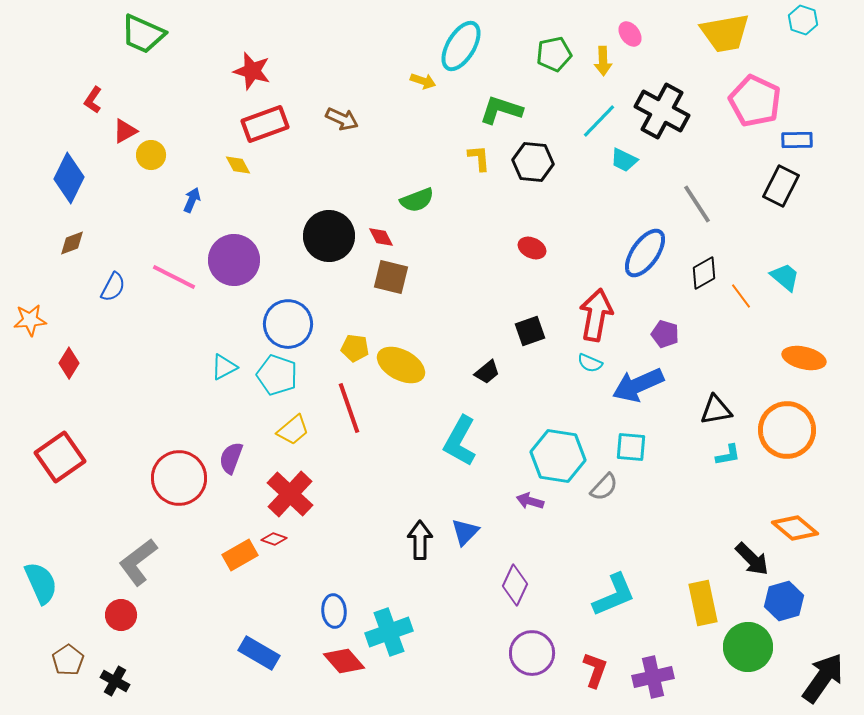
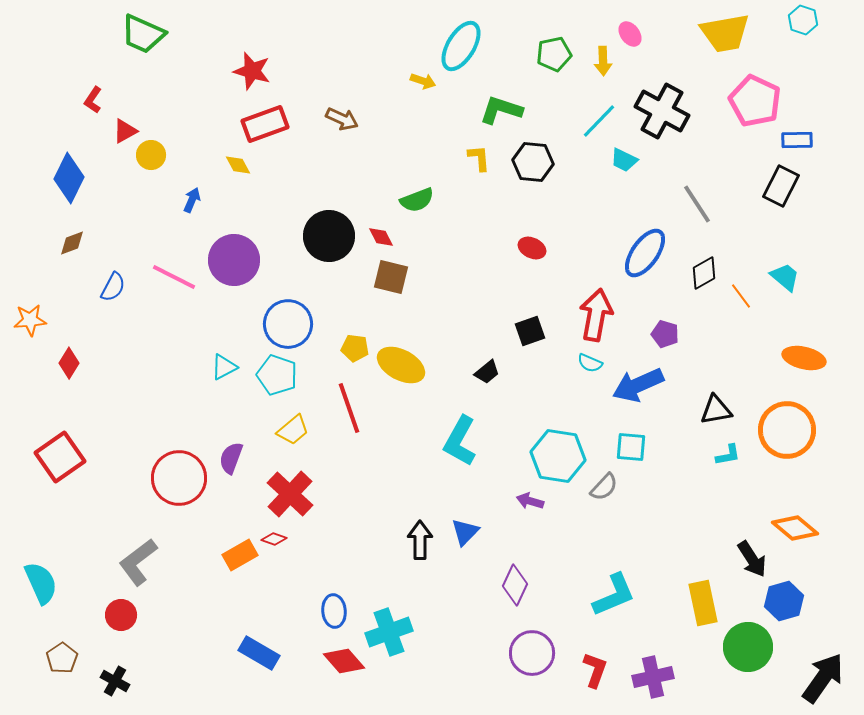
black arrow at (752, 559): rotated 12 degrees clockwise
brown pentagon at (68, 660): moved 6 px left, 2 px up
